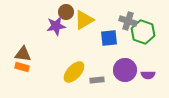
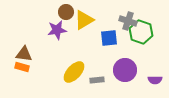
purple star: moved 1 px right, 4 px down
green hexagon: moved 2 px left
brown triangle: moved 1 px right
purple semicircle: moved 7 px right, 5 px down
